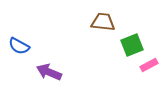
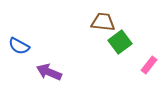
green square: moved 12 px left, 3 px up; rotated 15 degrees counterclockwise
pink rectangle: rotated 24 degrees counterclockwise
